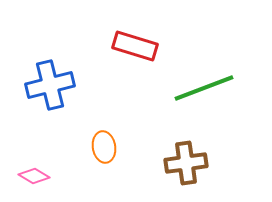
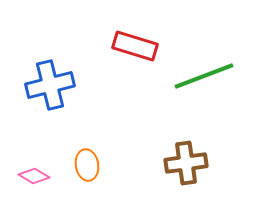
green line: moved 12 px up
orange ellipse: moved 17 px left, 18 px down
